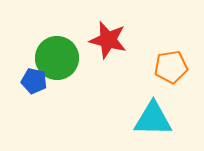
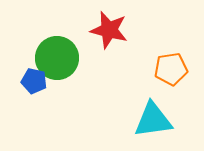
red star: moved 1 px right, 10 px up
orange pentagon: moved 2 px down
cyan triangle: moved 1 px down; rotated 9 degrees counterclockwise
